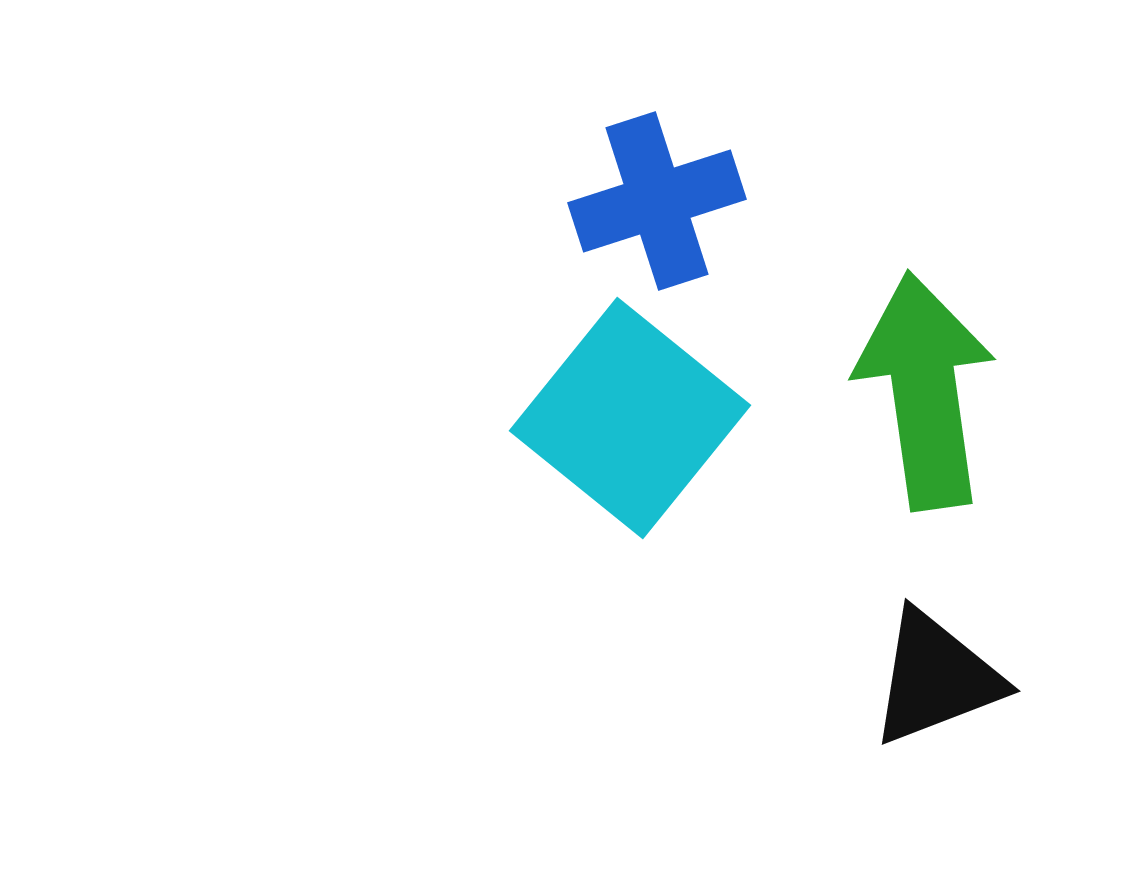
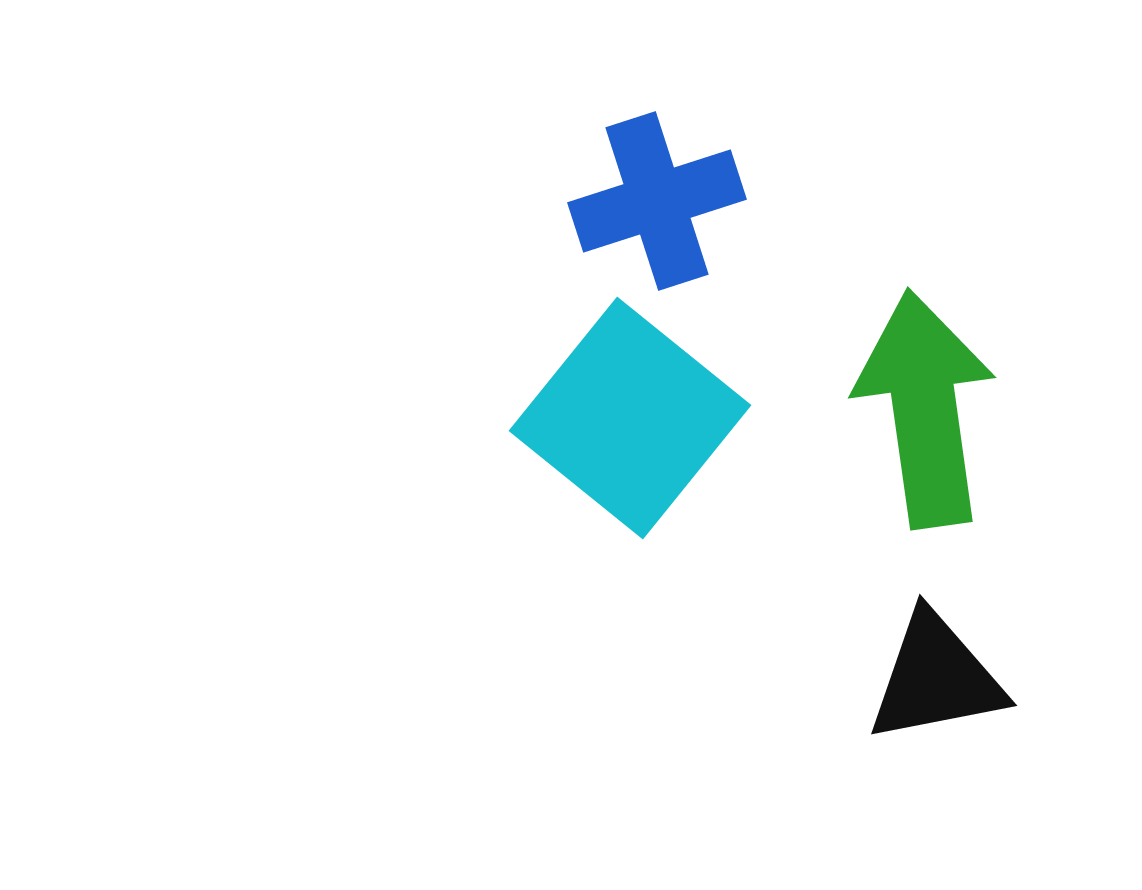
green arrow: moved 18 px down
black triangle: rotated 10 degrees clockwise
